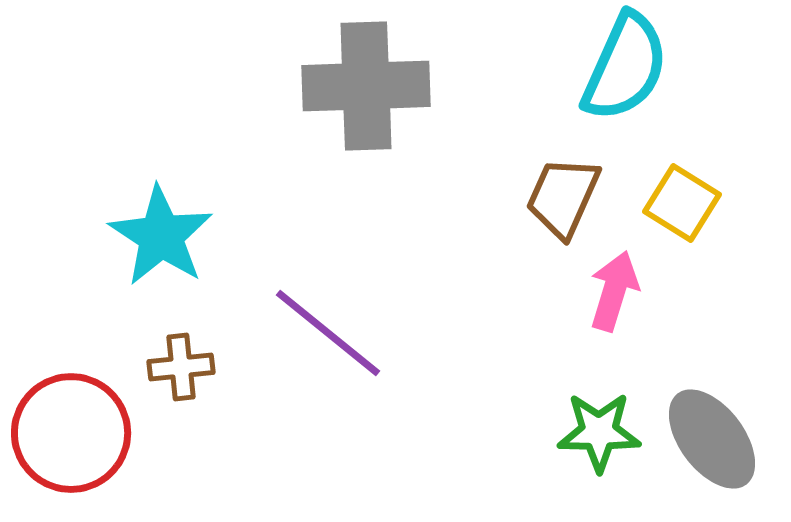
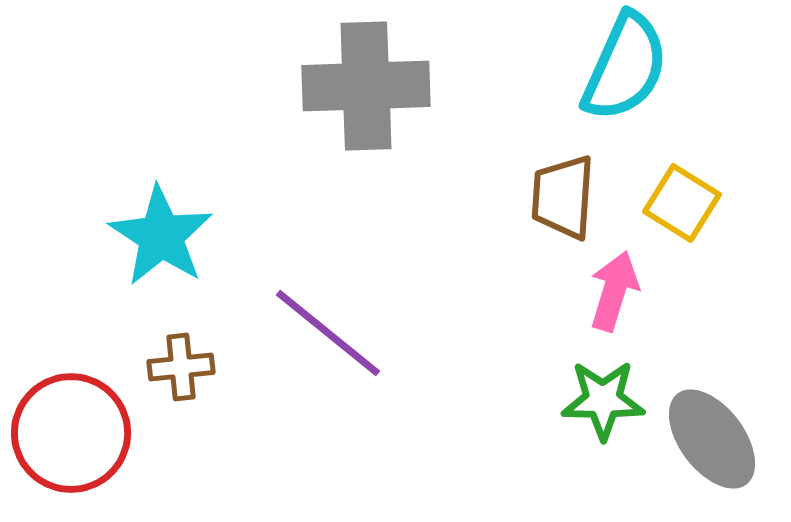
brown trapezoid: rotated 20 degrees counterclockwise
green star: moved 4 px right, 32 px up
